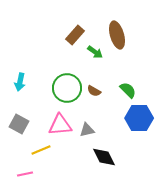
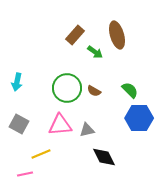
cyan arrow: moved 3 px left
green semicircle: moved 2 px right
yellow line: moved 4 px down
